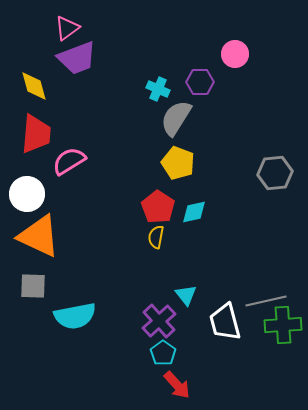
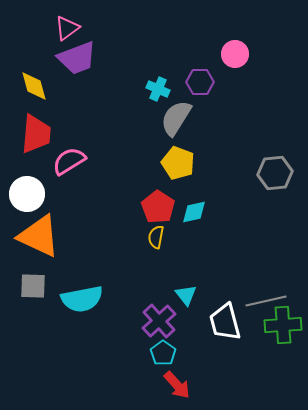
cyan semicircle: moved 7 px right, 17 px up
